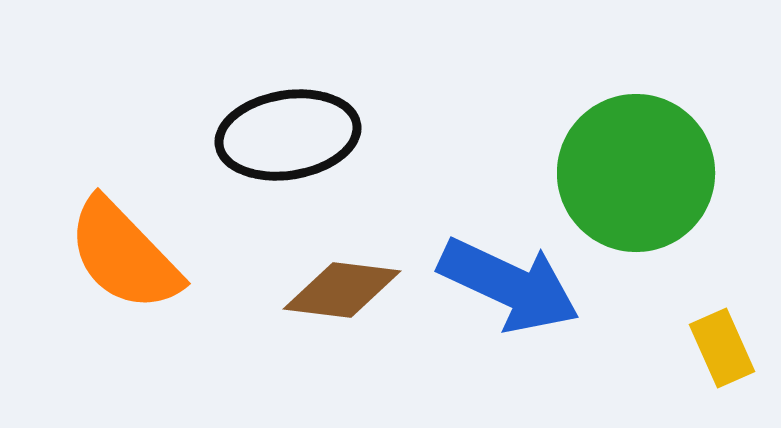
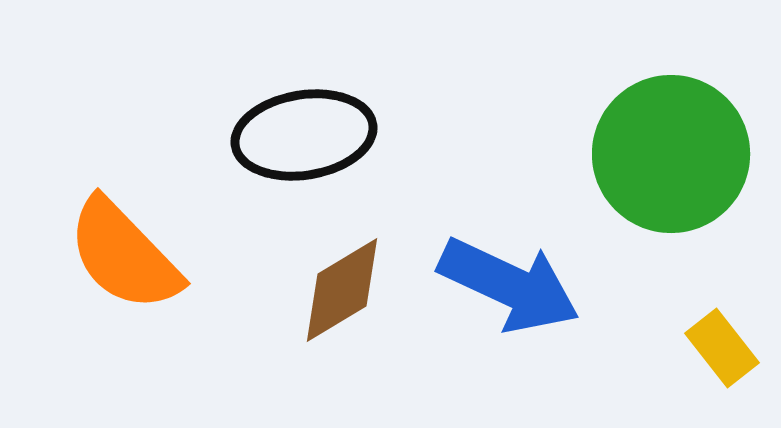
black ellipse: moved 16 px right
green circle: moved 35 px right, 19 px up
brown diamond: rotated 38 degrees counterclockwise
yellow rectangle: rotated 14 degrees counterclockwise
